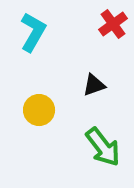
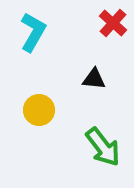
red cross: moved 1 px up; rotated 12 degrees counterclockwise
black triangle: moved 6 px up; rotated 25 degrees clockwise
